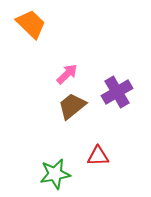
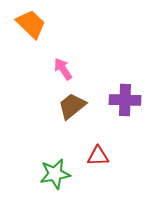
pink arrow: moved 4 px left, 5 px up; rotated 80 degrees counterclockwise
purple cross: moved 8 px right, 8 px down; rotated 32 degrees clockwise
